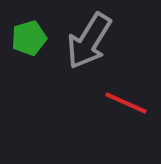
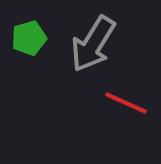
gray arrow: moved 4 px right, 3 px down
